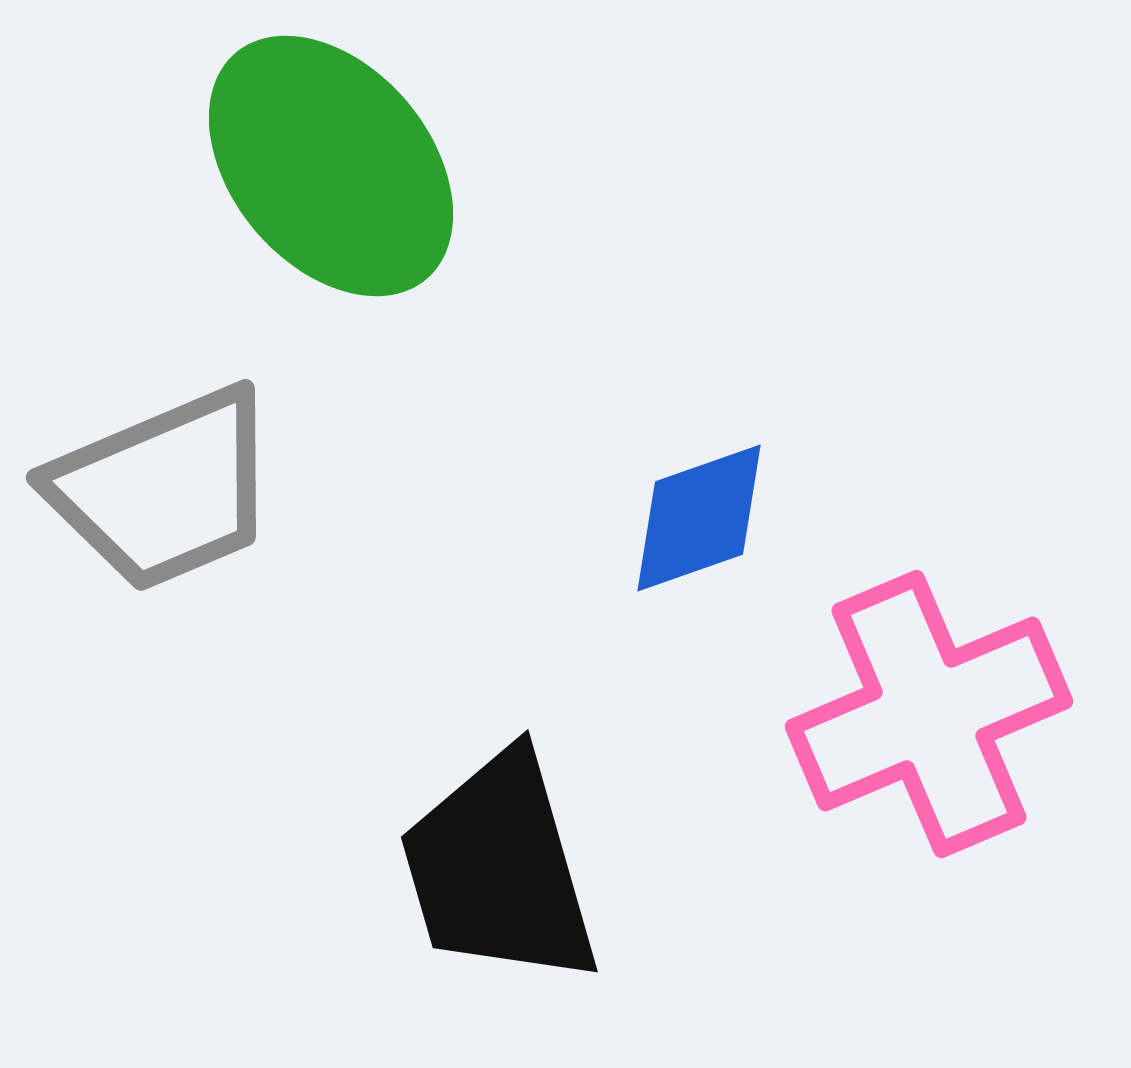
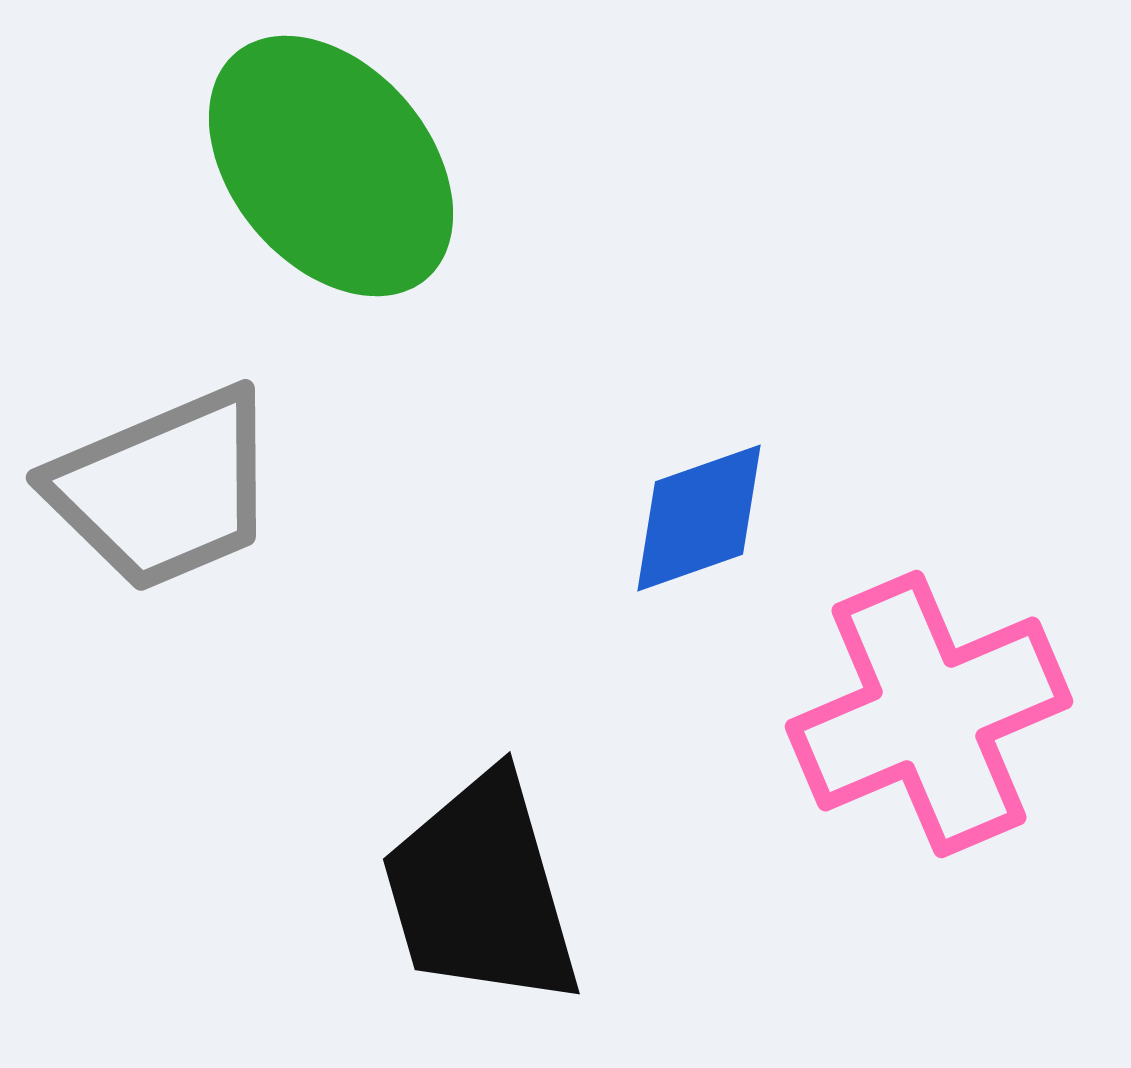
black trapezoid: moved 18 px left, 22 px down
